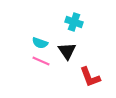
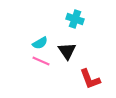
cyan cross: moved 1 px right, 3 px up
cyan semicircle: rotated 49 degrees counterclockwise
red L-shape: moved 2 px down
